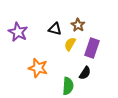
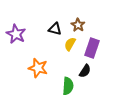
purple star: moved 2 px left, 2 px down
black semicircle: moved 2 px up
